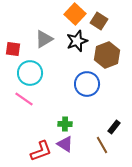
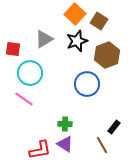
red L-shape: moved 1 px left, 1 px up; rotated 10 degrees clockwise
